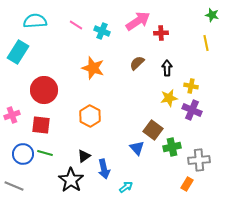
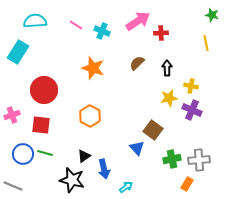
green cross: moved 12 px down
black star: moved 1 px right; rotated 20 degrees counterclockwise
gray line: moved 1 px left
